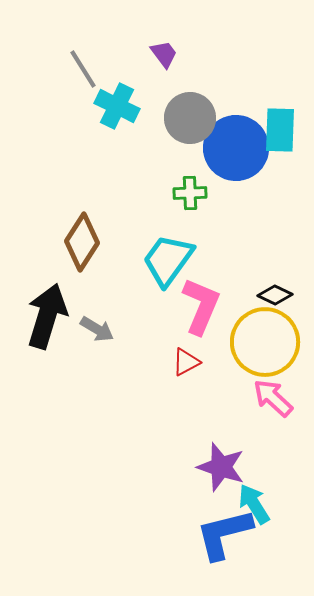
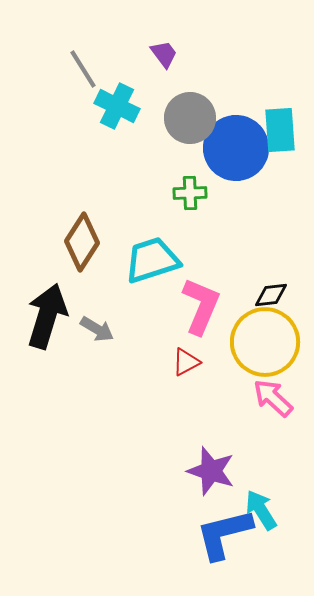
cyan rectangle: rotated 6 degrees counterclockwise
cyan trapezoid: moved 16 px left; rotated 36 degrees clockwise
black diamond: moved 4 px left; rotated 32 degrees counterclockwise
purple star: moved 10 px left, 4 px down
cyan arrow: moved 7 px right, 6 px down
